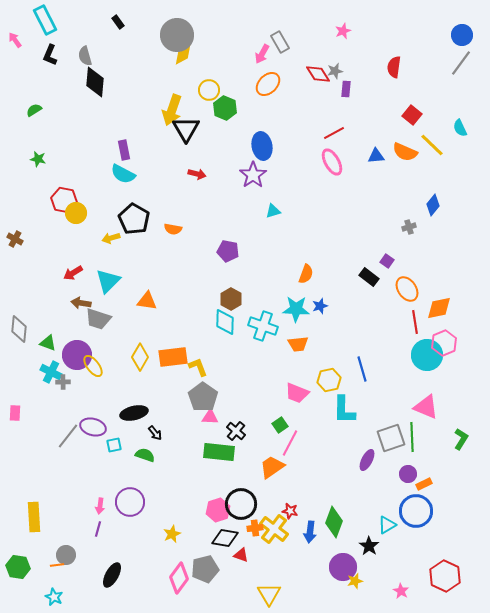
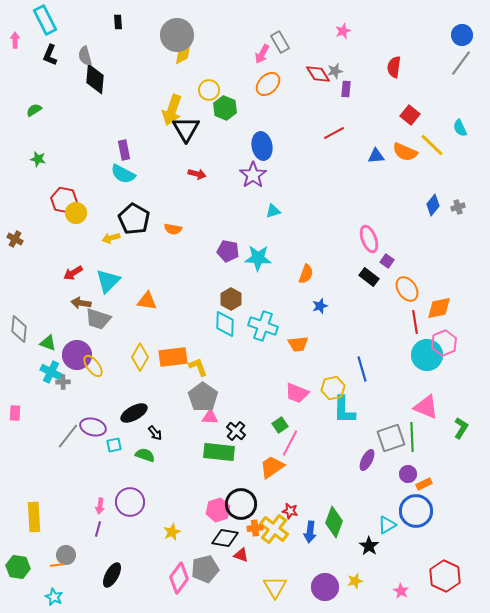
black rectangle at (118, 22): rotated 32 degrees clockwise
pink arrow at (15, 40): rotated 35 degrees clockwise
black diamond at (95, 82): moved 3 px up
red square at (412, 115): moved 2 px left
pink ellipse at (332, 162): moved 37 px right, 77 px down; rotated 8 degrees clockwise
gray cross at (409, 227): moved 49 px right, 20 px up
cyan star at (296, 309): moved 38 px left, 51 px up
cyan diamond at (225, 322): moved 2 px down
yellow hexagon at (329, 380): moved 4 px right, 8 px down
black ellipse at (134, 413): rotated 16 degrees counterclockwise
green L-shape at (461, 439): moved 11 px up
yellow star at (172, 534): moved 2 px up
purple circle at (343, 567): moved 18 px left, 20 px down
yellow triangle at (269, 594): moved 6 px right, 7 px up
